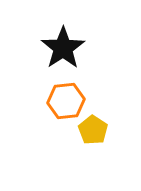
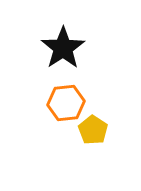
orange hexagon: moved 2 px down
